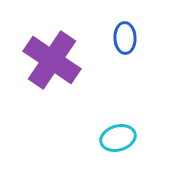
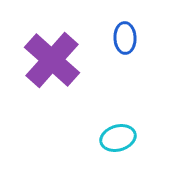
purple cross: rotated 8 degrees clockwise
